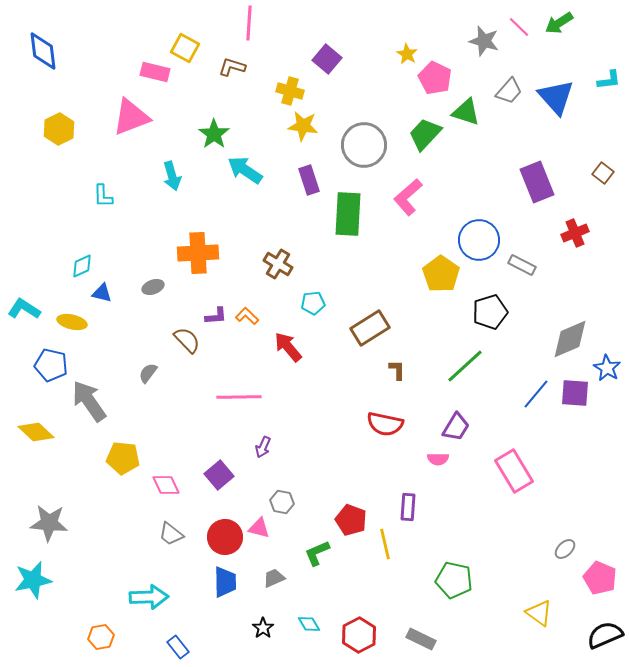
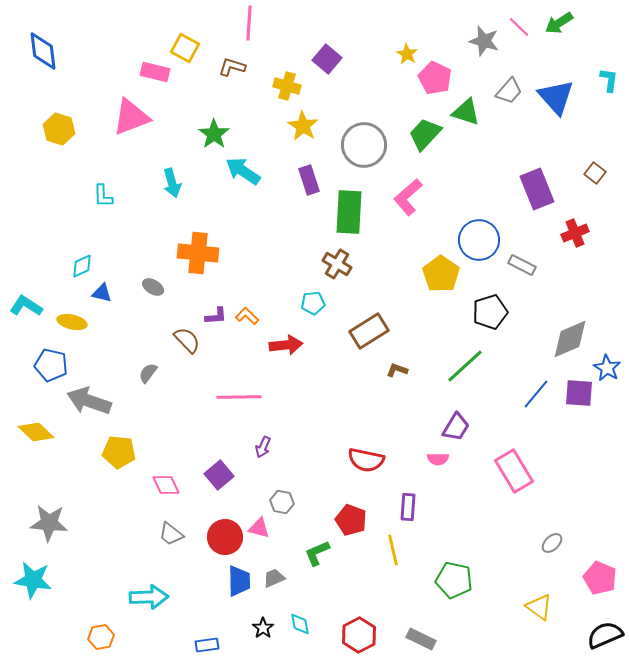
cyan L-shape at (609, 80): rotated 75 degrees counterclockwise
yellow cross at (290, 91): moved 3 px left, 5 px up
yellow star at (303, 126): rotated 24 degrees clockwise
yellow hexagon at (59, 129): rotated 16 degrees counterclockwise
cyan arrow at (245, 170): moved 2 px left, 1 px down
brown square at (603, 173): moved 8 px left
cyan arrow at (172, 176): moved 7 px down
purple rectangle at (537, 182): moved 7 px down
green rectangle at (348, 214): moved 1 px right, 2 px up
orange cross at (198, 253): rotated 9 degrees clockwise
brown cross at (278, 264): moved 59 px right
gray ellipse at (153, 287): rotated 50 degrees clockwise
cyan L-shape at (24, 309): moved 2 px right, 3 px up
brown rectangle at (370, 328): moved 1 px left, 3 px down
red arrow at (288, 347): moved 2 px left, 2 px up; rotated 124 degrees clockwise
brown L-shape at (397, 370): rotated 70 degrees counterclockwise
purple square at (575, 393): moved 4 px right
gray arrow at (89, 401): rotated 36 degrees counterclockwise
red semicircle at (385, 424): moved 19 px left, 36 px down
yellow pentagon at (123, 458): moved 4 px left, 6 px up
yellow line at (385, 544): moved 8 px right, 6 px down
gray ellipse at (565, 549): moved 13 px left, 6 px up
cyan star at (33, 580): rotated 21 degrees clockwise
blue trapezoid at (225, 582): moved 14 px right, 1 px up
yellow triangle at (539, 613): moved 6 px up
cyan diamond at (309, 624): moved 9 px left; rotated 20 degrees clockwise
blue rectangle at (178, 647): moved 29 px right, 2 px up; rotated 60 degrees counterclockwise
